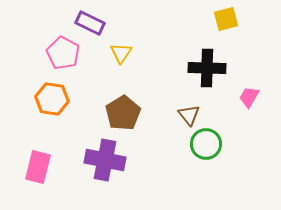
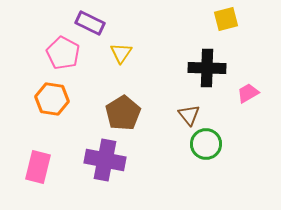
pink trapezoid: moved 1 px left, 4 px up; rotated 30 degrees clockwise
